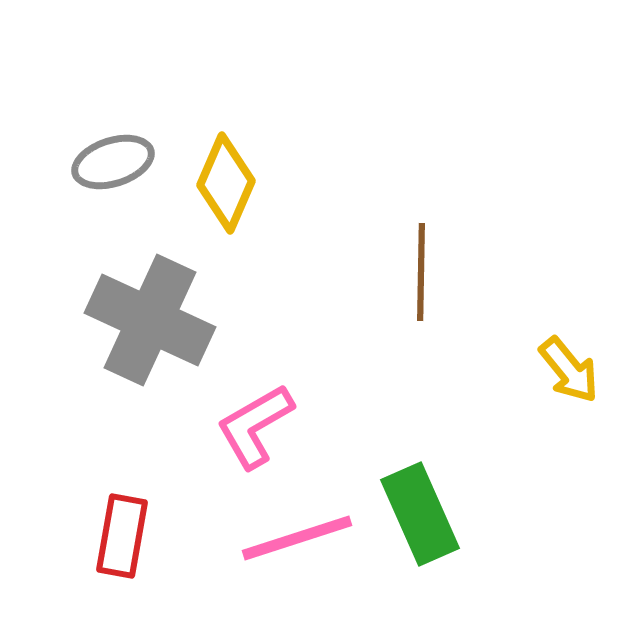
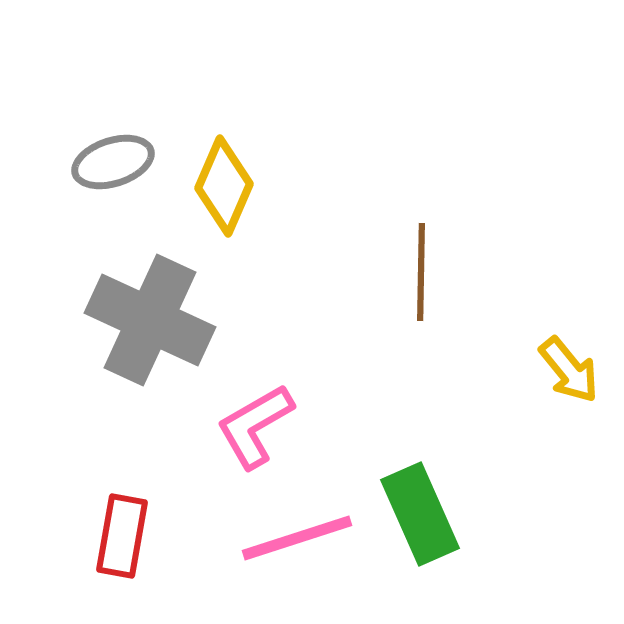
yellow diamond: moved 2 px left, 3 px down
